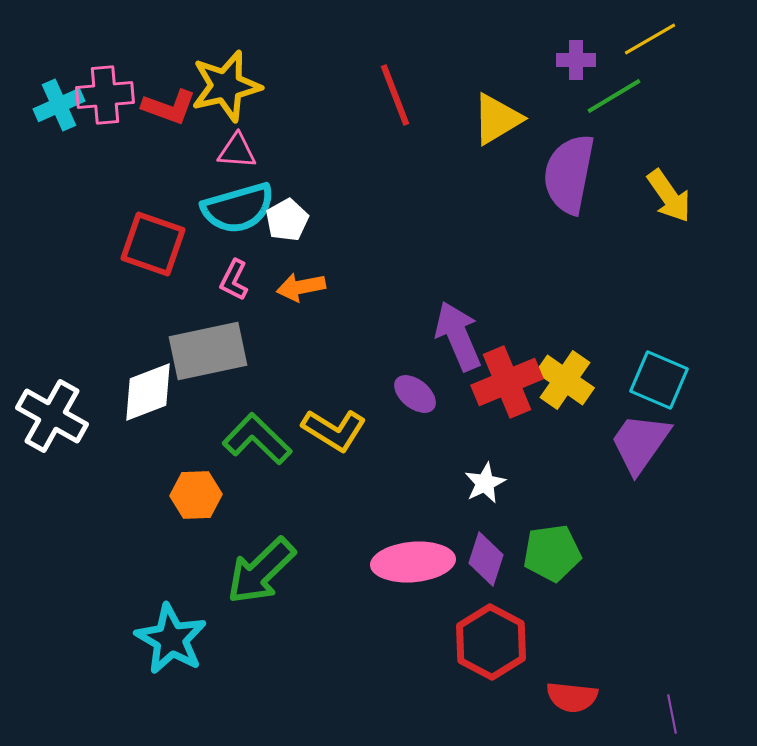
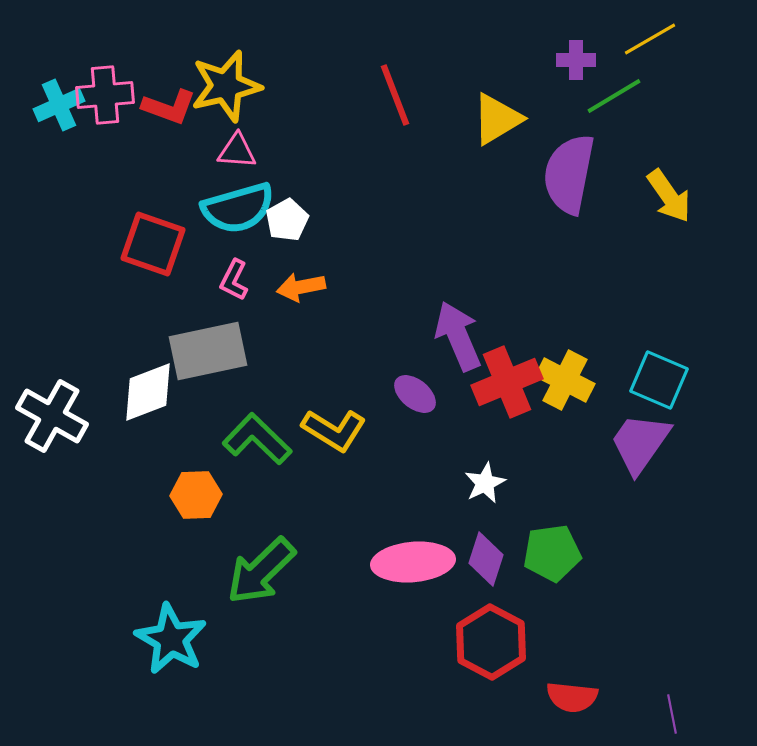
yellow cross: rotated 8 degrees counterclockwise
